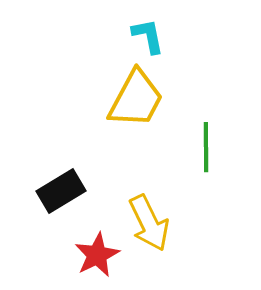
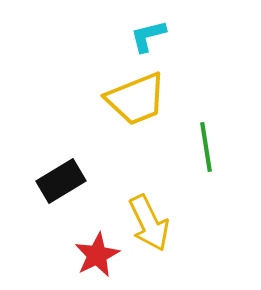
cyan L-shape: rotated 93 degrees counterclockwise
yellow trapezoid: rotated 40 degrees clockwise
green line: rotated 9 degrees counterclockwise
black rectangle: moved 10 px up
